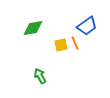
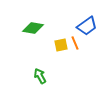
green diamond: rotated 20 degrees clockwise
